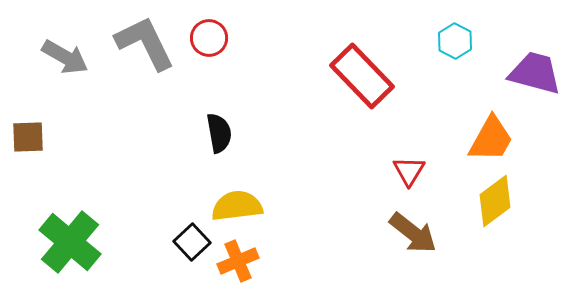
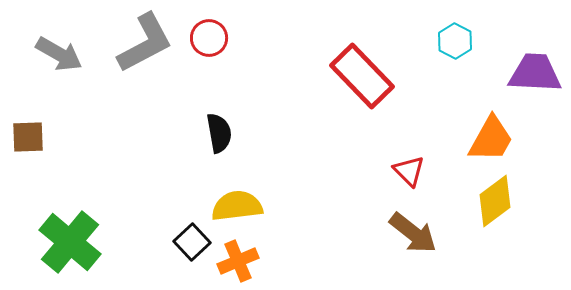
gray L-shape: rotated 88 degrees clockwise
gray arrow: moved 6 px left, 3 px up
purple trapezoid: rotated 12 degrees counterclockwise
red triangle: rotated 16 degrees counterclockwise
